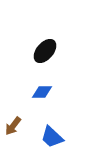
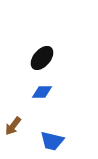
black ellipse: moved 3 px left, 7 px down
blue trapezoid: moved 4 px down; rotated 30 degrees counterclockwise
